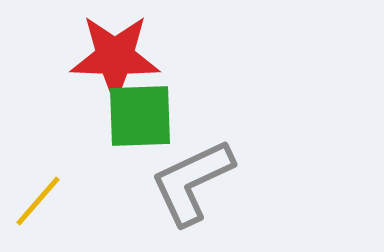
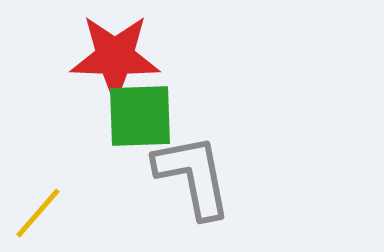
gray L-shape: moved 1 px right, 6 px up; rotated 104 degrees clockwise
yellow line: moved 12 px down
